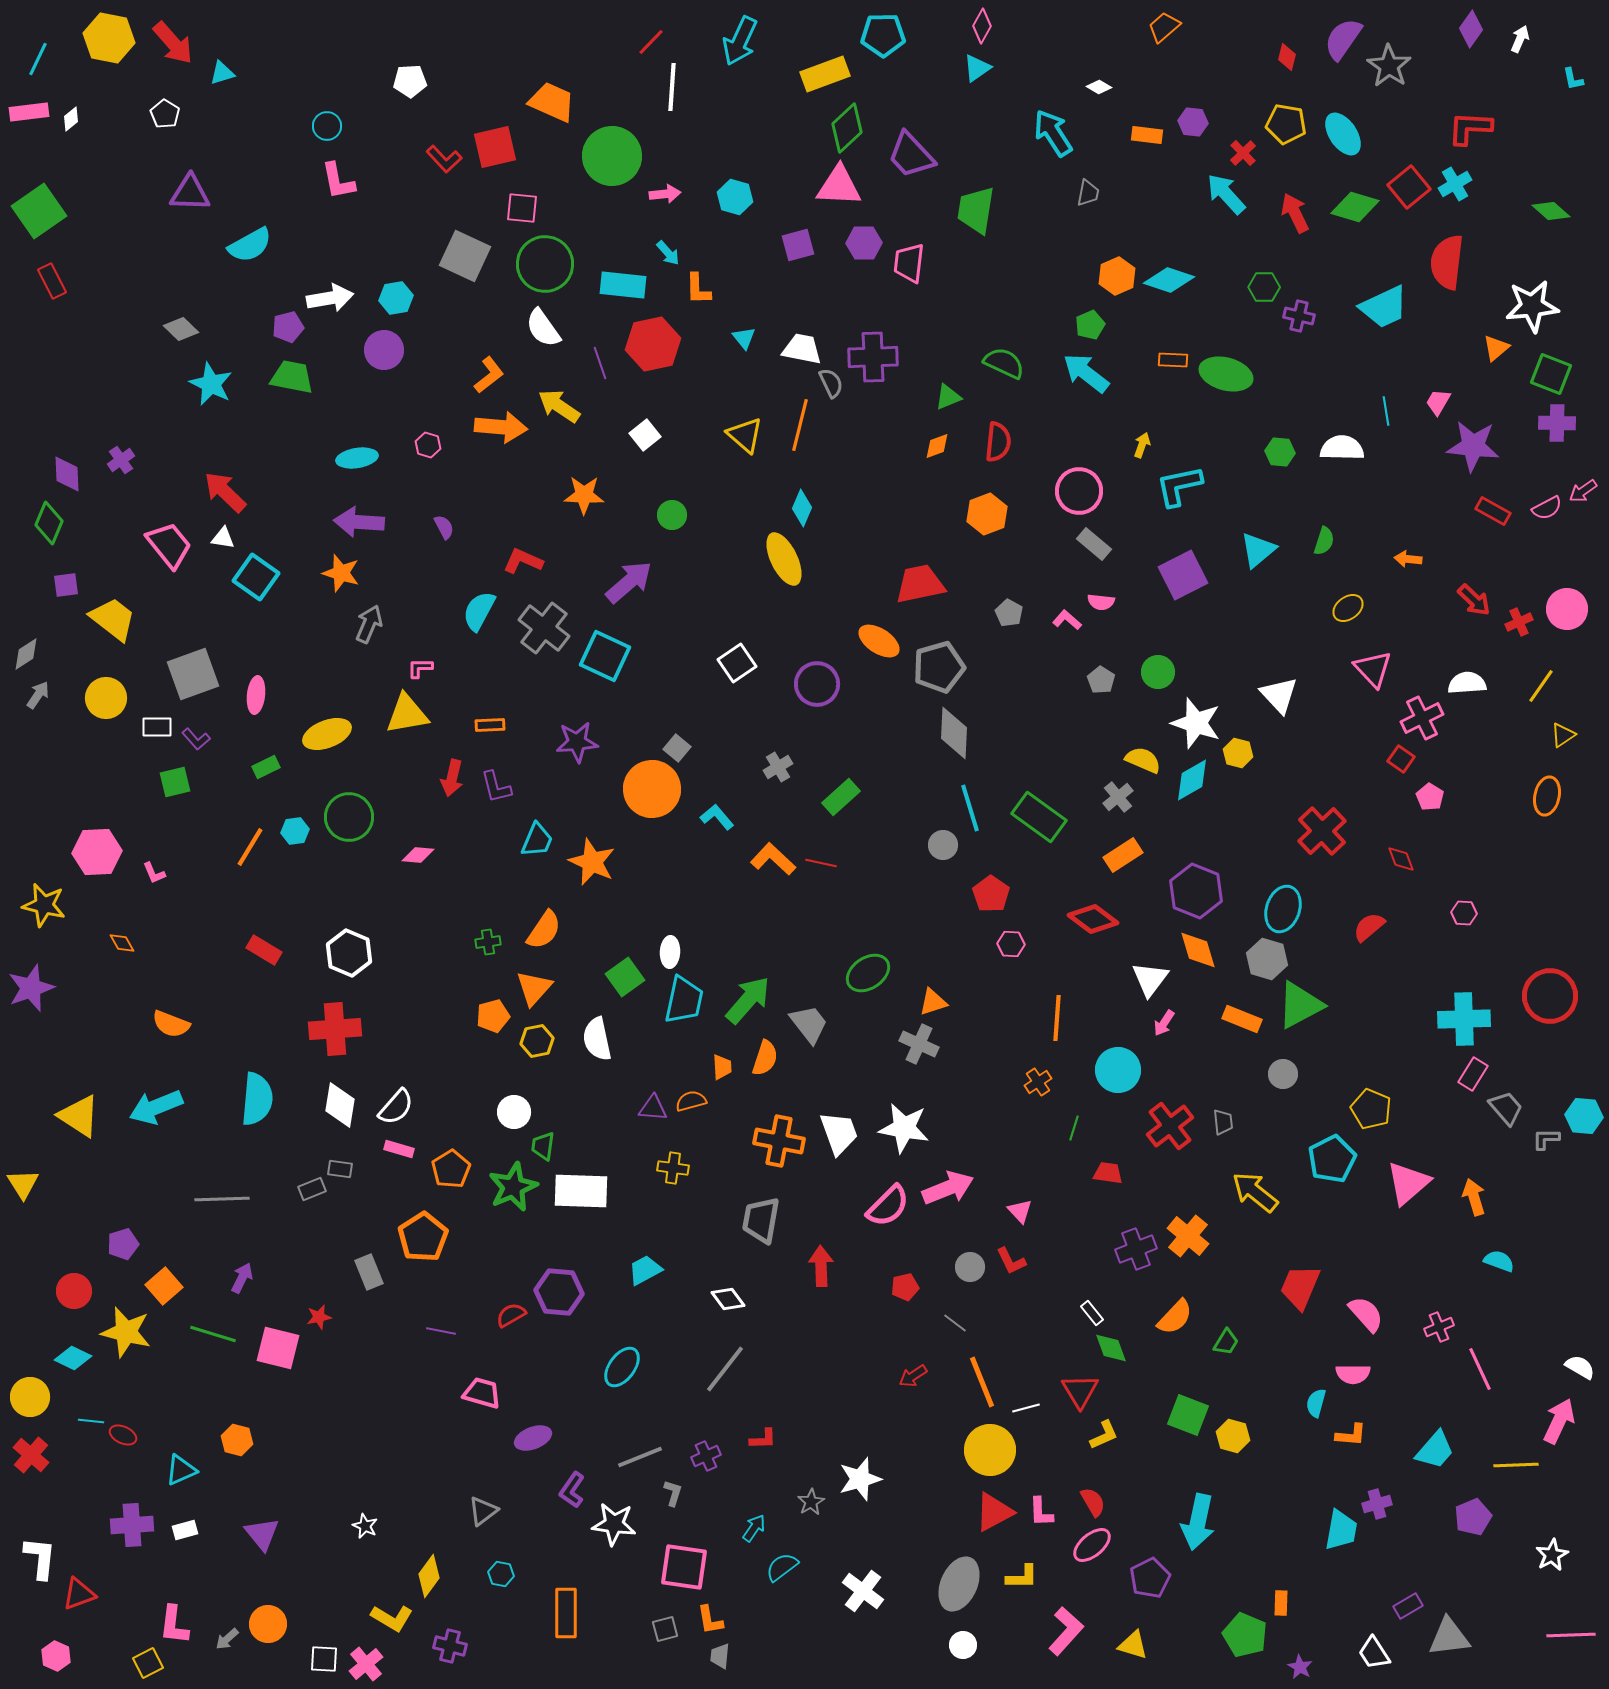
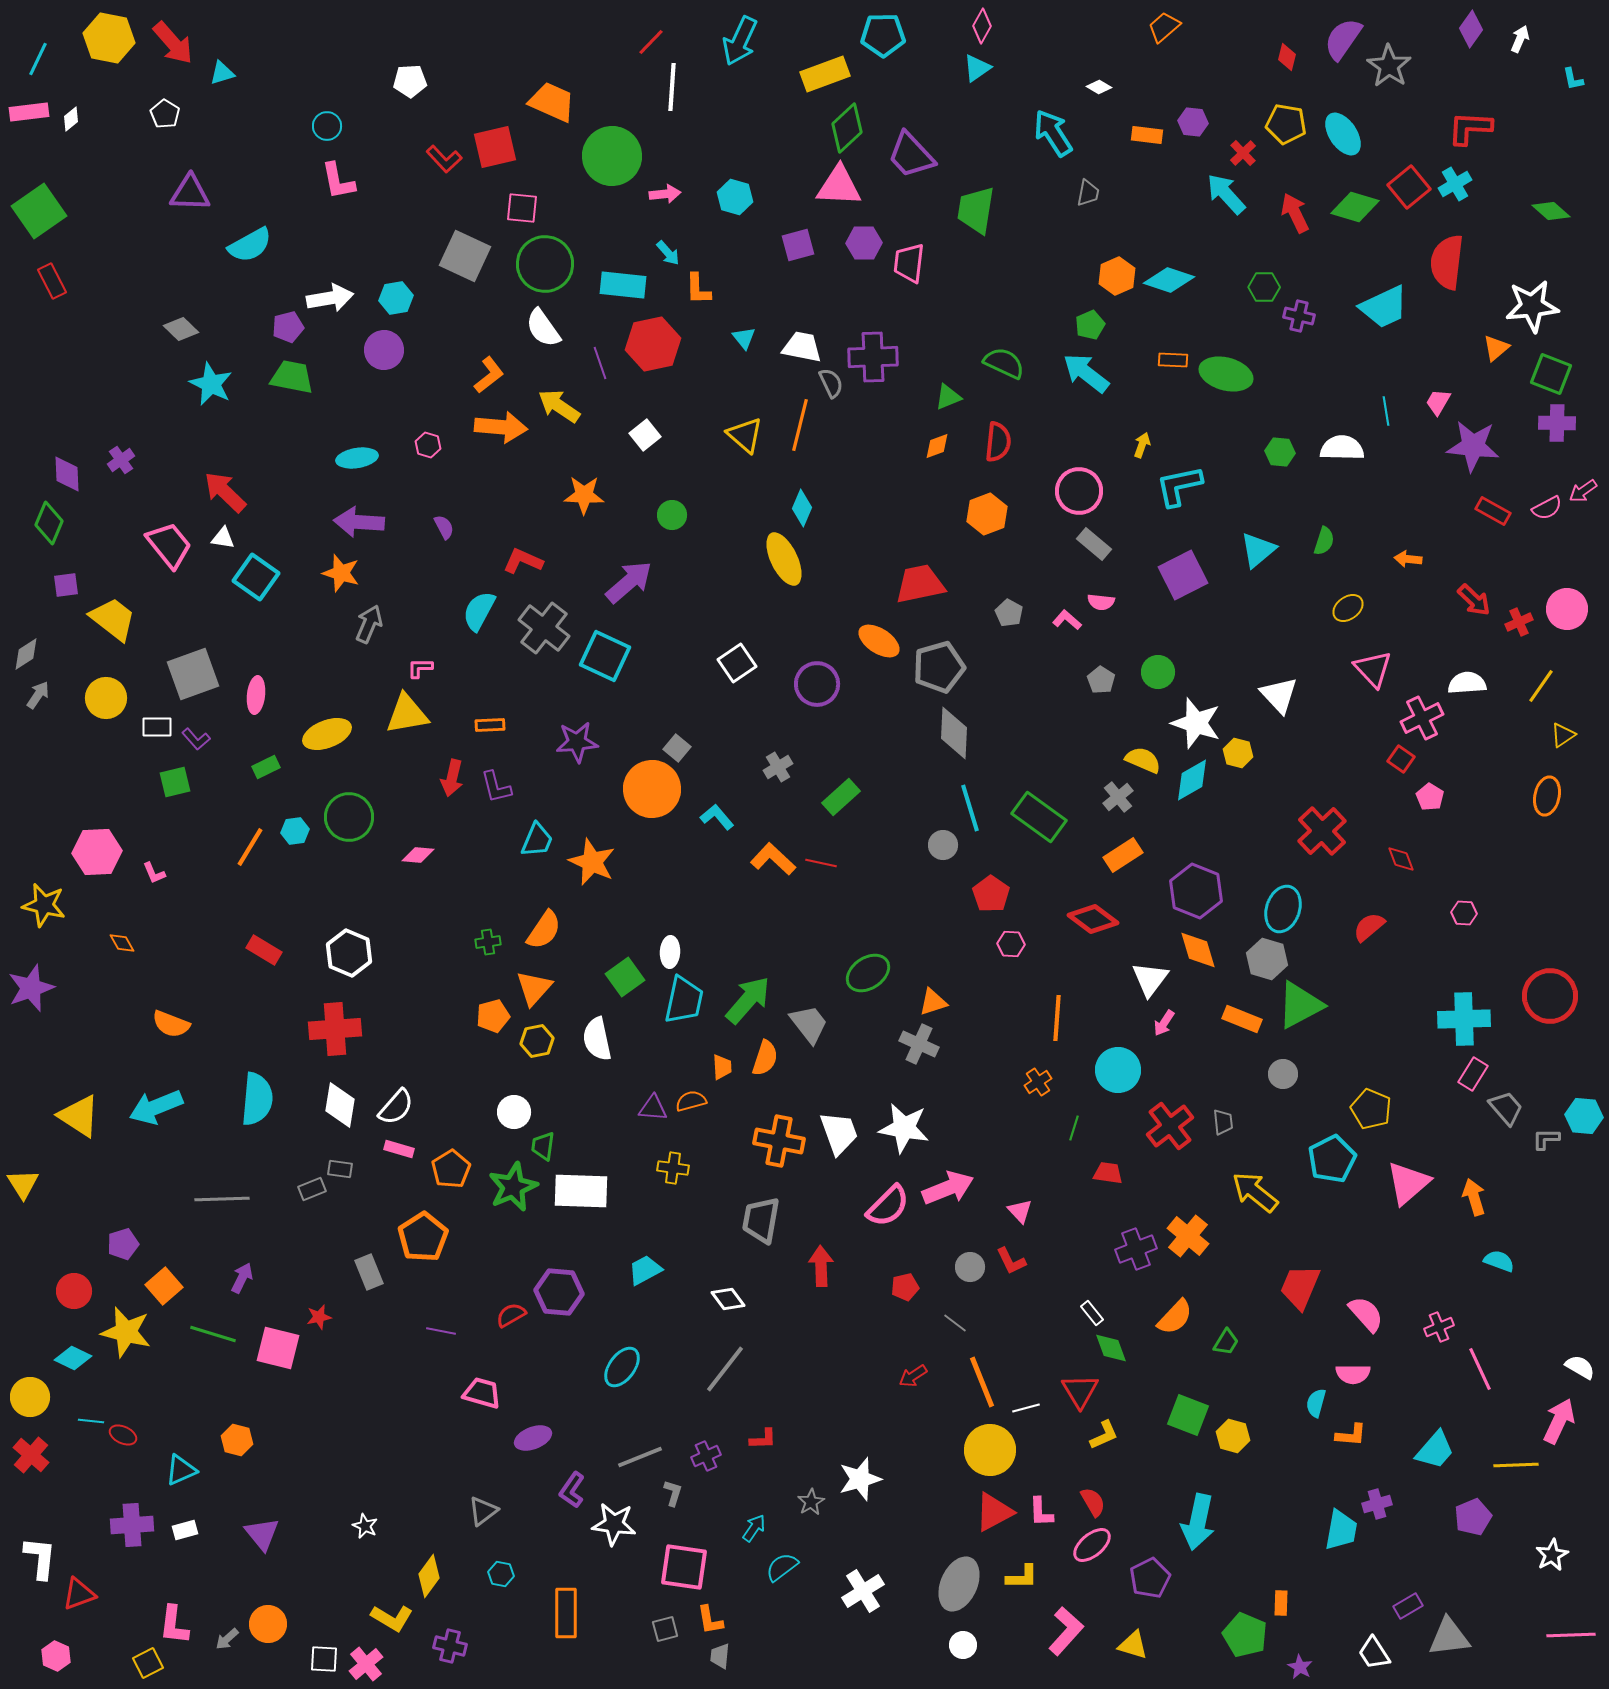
white trapezoid at (802, 349): moved 2 px up
white cross at (863, 1591): rotated 21 degrees clockwise
